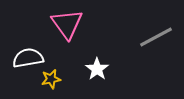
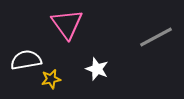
white semicircle: moved 2 px left, 2 px down
white star: rotated 15 degrees counterclockwise
